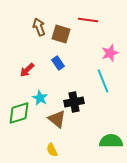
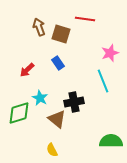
red line: moved 3 px left, 1 px up
